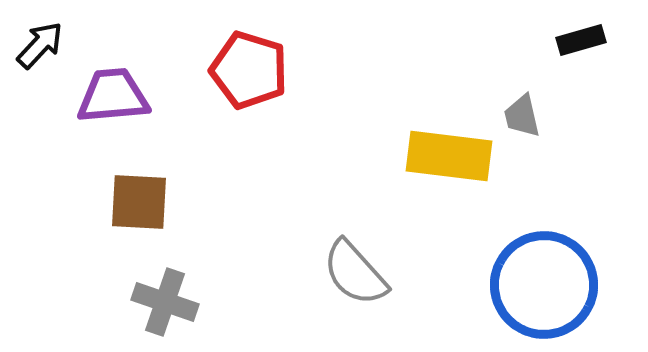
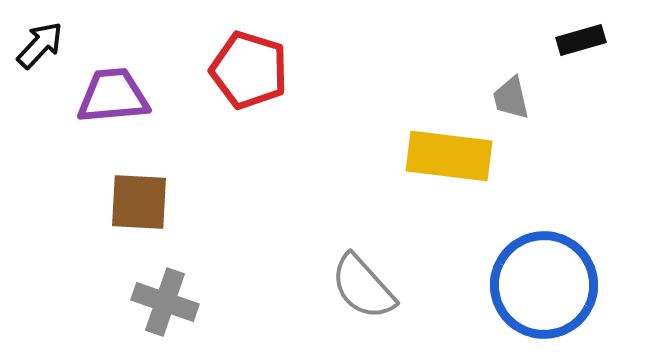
gray trapezoid: moved 11 px left, 18 px up
gray semicircle: moved 8 px right, 14 px down
